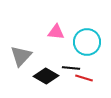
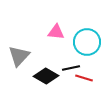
gray triangle: moved 2 px left
black line: rotated 18 degrees counterclockwise
